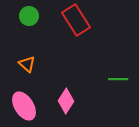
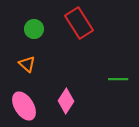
green circle: moved 5 px right, 13 px down
red rectangle: moved 3 px right, 3 px down
